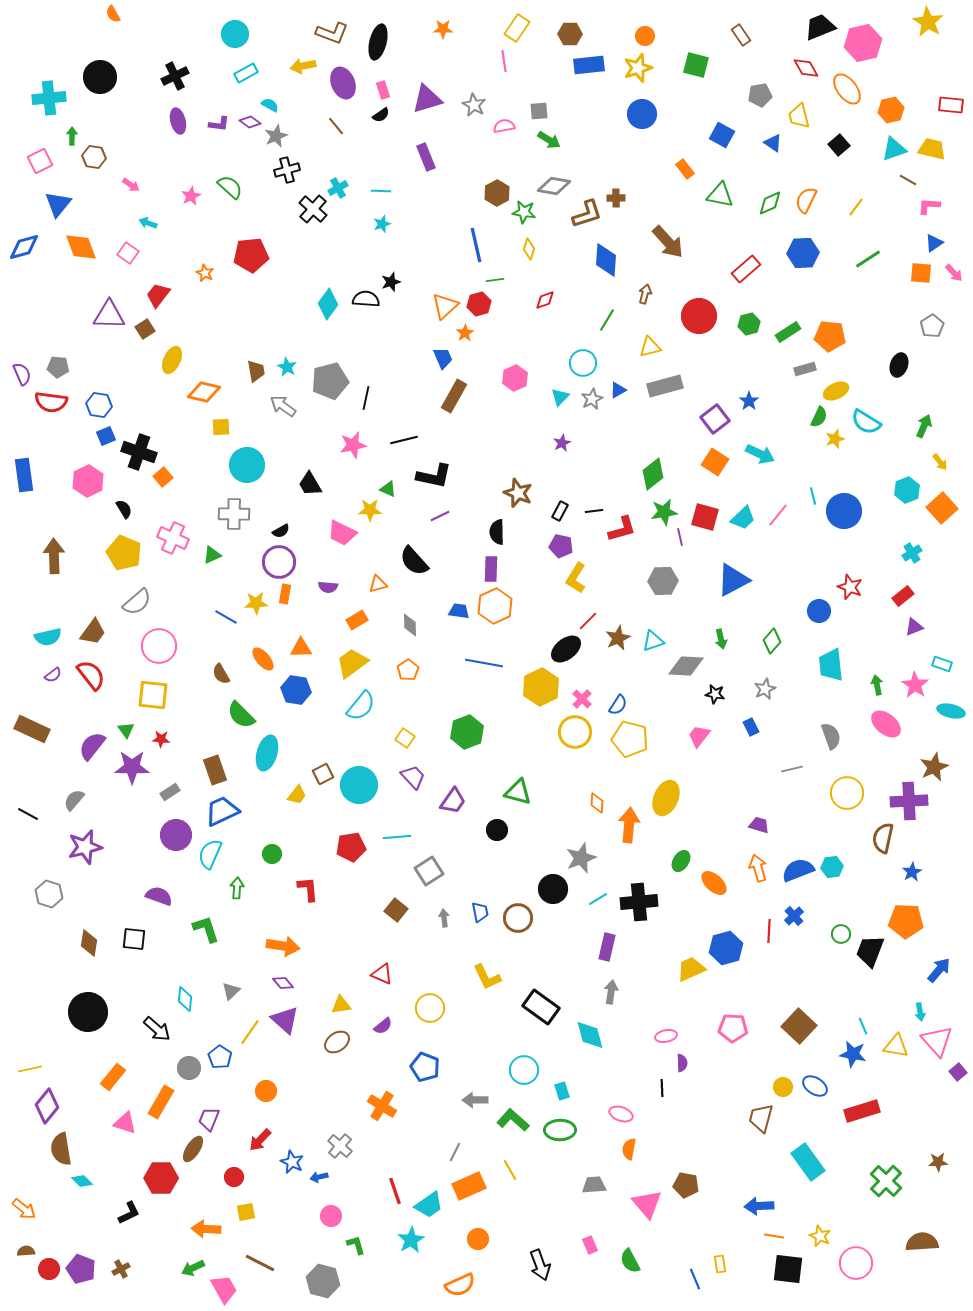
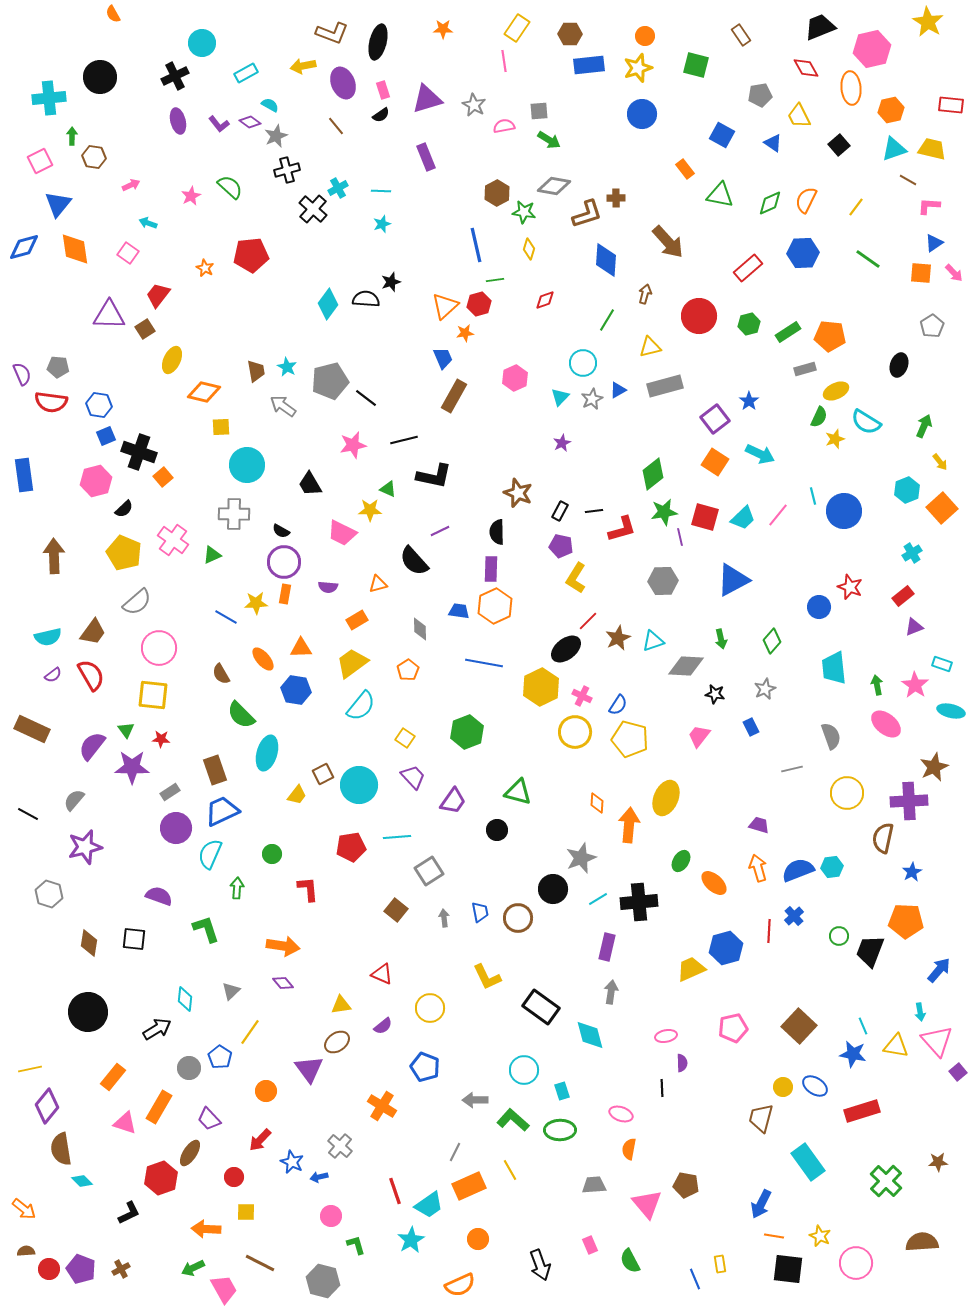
cyan circle at (235, 34): moved 33 px left, 9 px down
pink hexagon at (863, 43): moved 9 px right, 6 px down
orange ellipse at (847, 89): moved 4 px right, 1 px up; rotated 32 degrees clockwise
yellow trapezoid at (799, 116): rotated 12 degrees counterclockwise
purple L-shape at (219, 124): rotated 45 degrees clockwise
pink arrow at (131, 185): rotated 60 degrees counterclockwise
orange diamond at (81, 247): moved 6 px left, 2 px down; rotated 12 degrees clockwise
green line at (868, 259): rotated 68 degrees clockwise
red rectangle at (746, 269): moved 2 px right, 1 px up
orange star at (205, 273): moved 5 px up
orange star at (465, 333): rotated 24 degrees clockwise
black line at (366, 398): rotated 65 degrees counterclockwise
pink hexagon at (88, 481): moved 8 px right; rotated 12 degrees clockwise
black semicircle at (124, 509): rotated 78 degrees clockwise
purple line at (440, 516): moved 15 px down
black semicircle at (281, 531): rotated 60 degrees clockwise
pink cross at (173, 538): moved 2 px down; rotated 12 degrees clockwise
purple circle at (279, 562): moved 5 px right
blue circle at (819, 611): moved 4 px up
gray diamond at (410, 625): moved 10 px right, 4 px down
pink circle at (159, 646): moved 2 px down
cyan trapezoid at (831, 665): moved 3 px right, 3 px down
red semicircle at (91, 675): rotated 8 degrees clockwise
pink cross at (582, 699): moved 3 px up; rotated 18 degrees counterclockwise
purple circle at (176, 835): moved 7 px up
green circle at (841, 934): moved 2 px left, 2 px down
purple triangle at (285, 1020): moved 24 px right, 49 px down; rotated 12 degrees clockwise
pink pentagon at (733, 1028): rotated 16 degrees counterclockwise
black arrow at (157, 1029): rotated 72 degrees counterclockwise
orange rectangle at (161, 1102): moved 2 px left, 5 px down
purple trapezoid at (209, 1119): rotated 65 degrees counterclockwise
brown ellipse at (193, 1149): moved 3 px left, 4 px down
red hexagon at (161, 1178): rotated 20 degrees counterclockwise
blue arrow at (759, 1206): moved 2 px right, 2 px up; rotated 60 degrees counterclockwise
yellow square at (246, 1212): rotated 12 degrees clockwise
